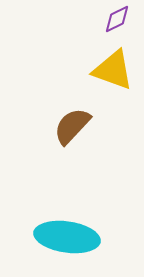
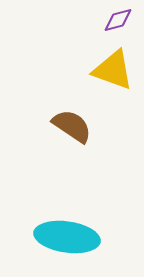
purple diamond: moved 1 px right, 1 px down; rotated 12 degrees clockwise
brown semicircle: rotated 81 degrees clockwise
